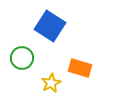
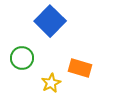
blue square: moved 5 px up; rotated 12 degrees clockwise
